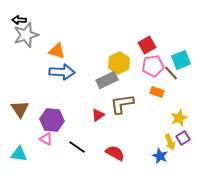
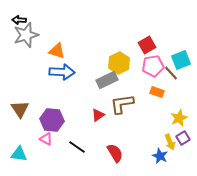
red semicircle: rotated 30 degrees clockwise
